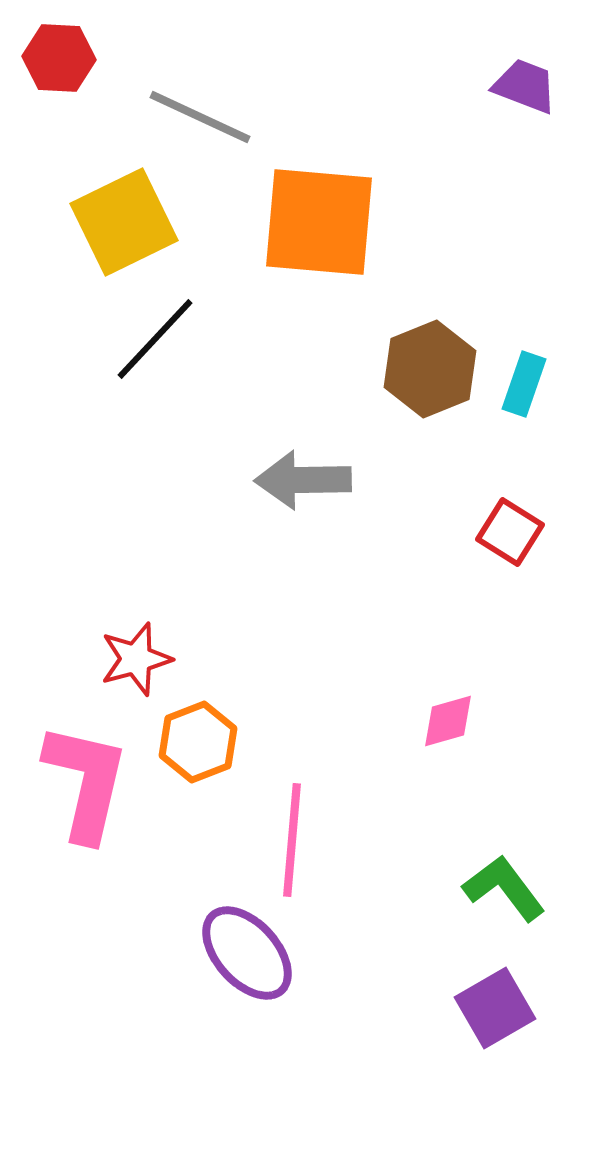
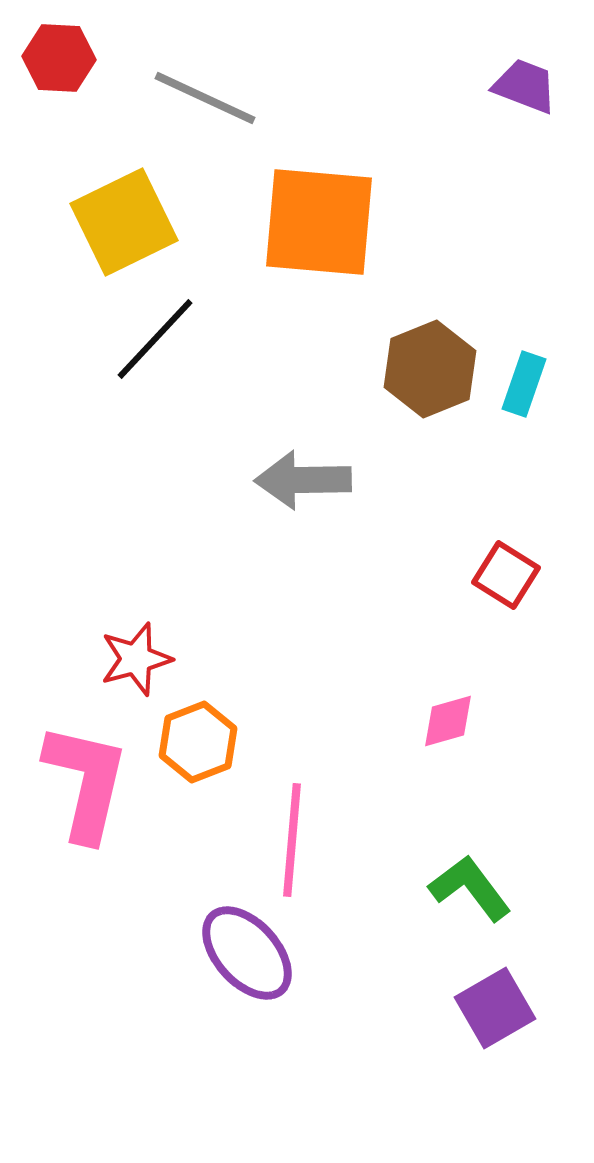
gray line: moved 5 px right, 19 px up
red square: moved 4 px left, 43 px down
green L-shape: moved 34 px left
